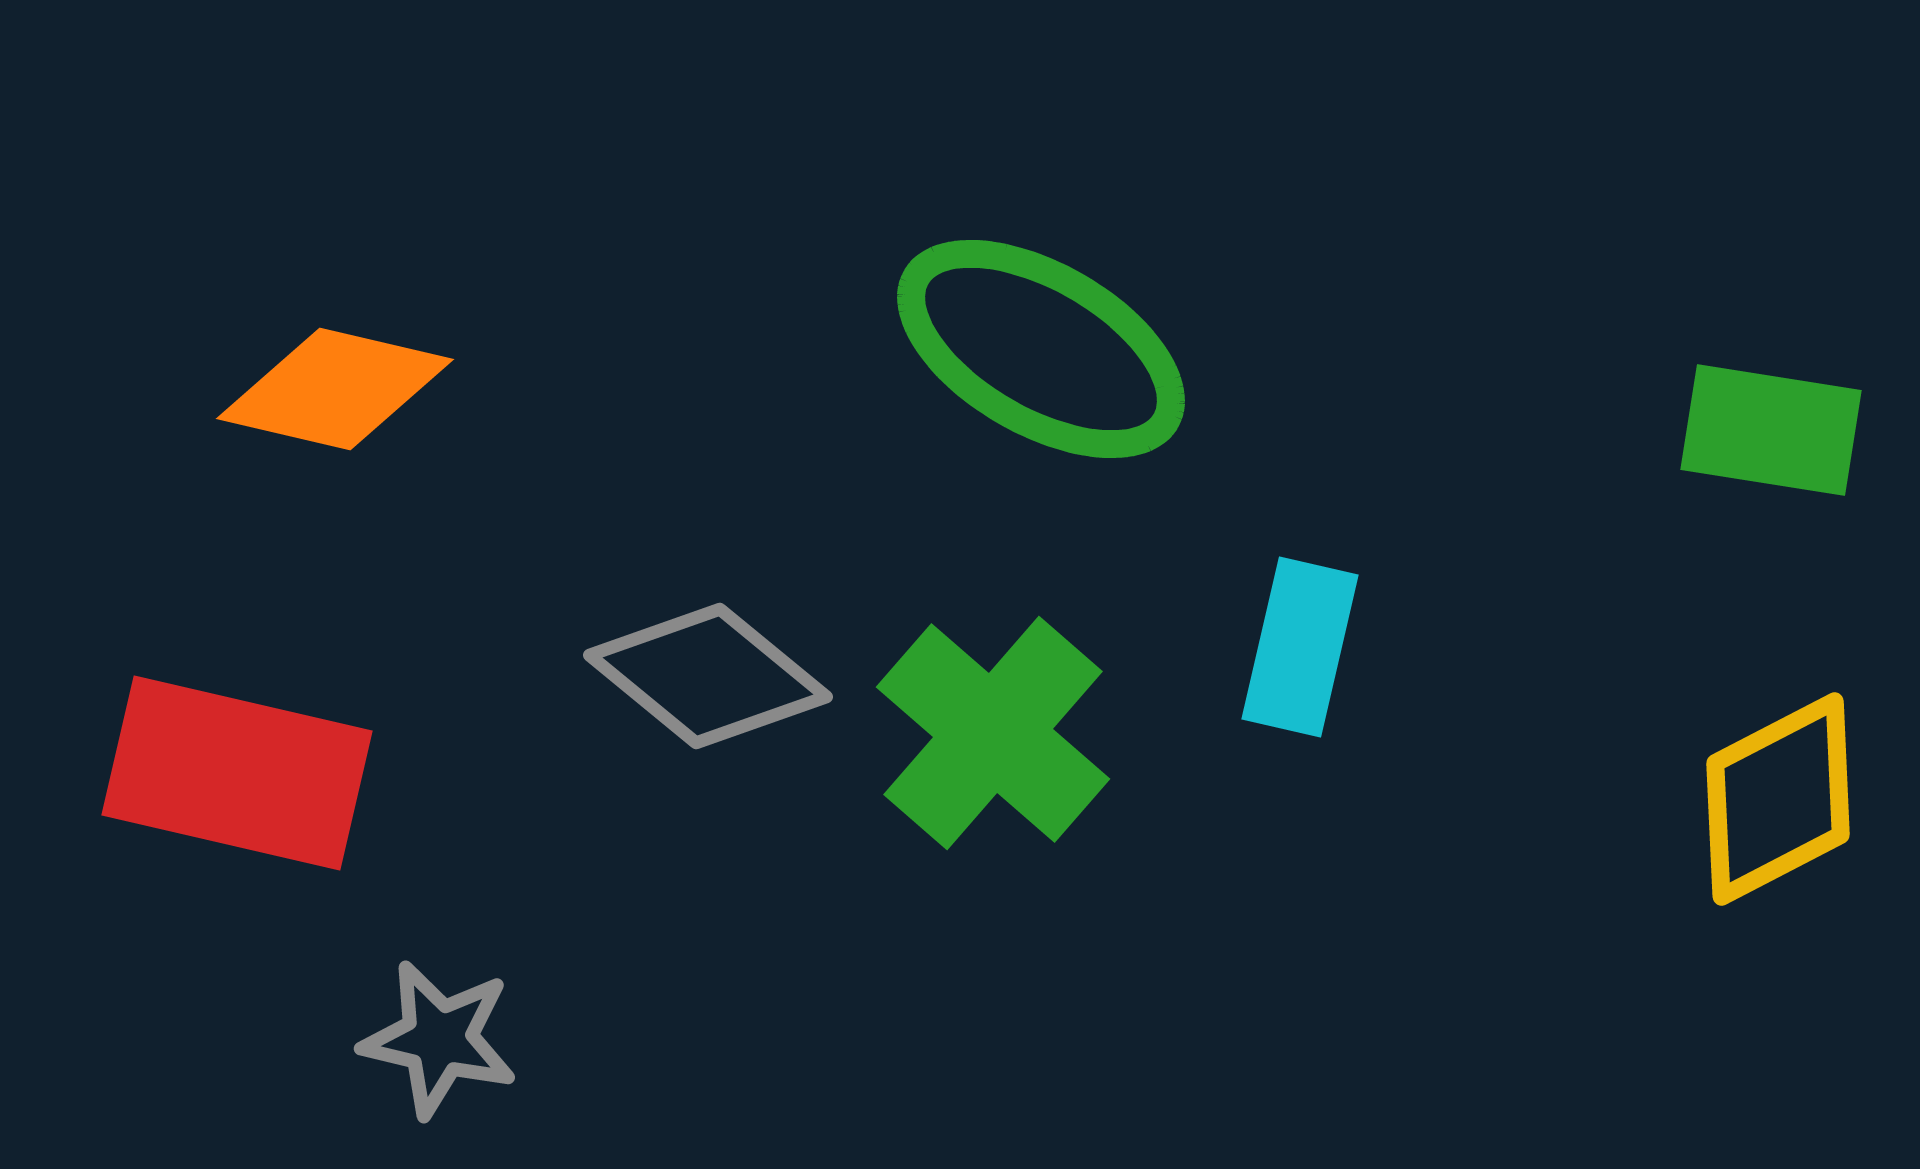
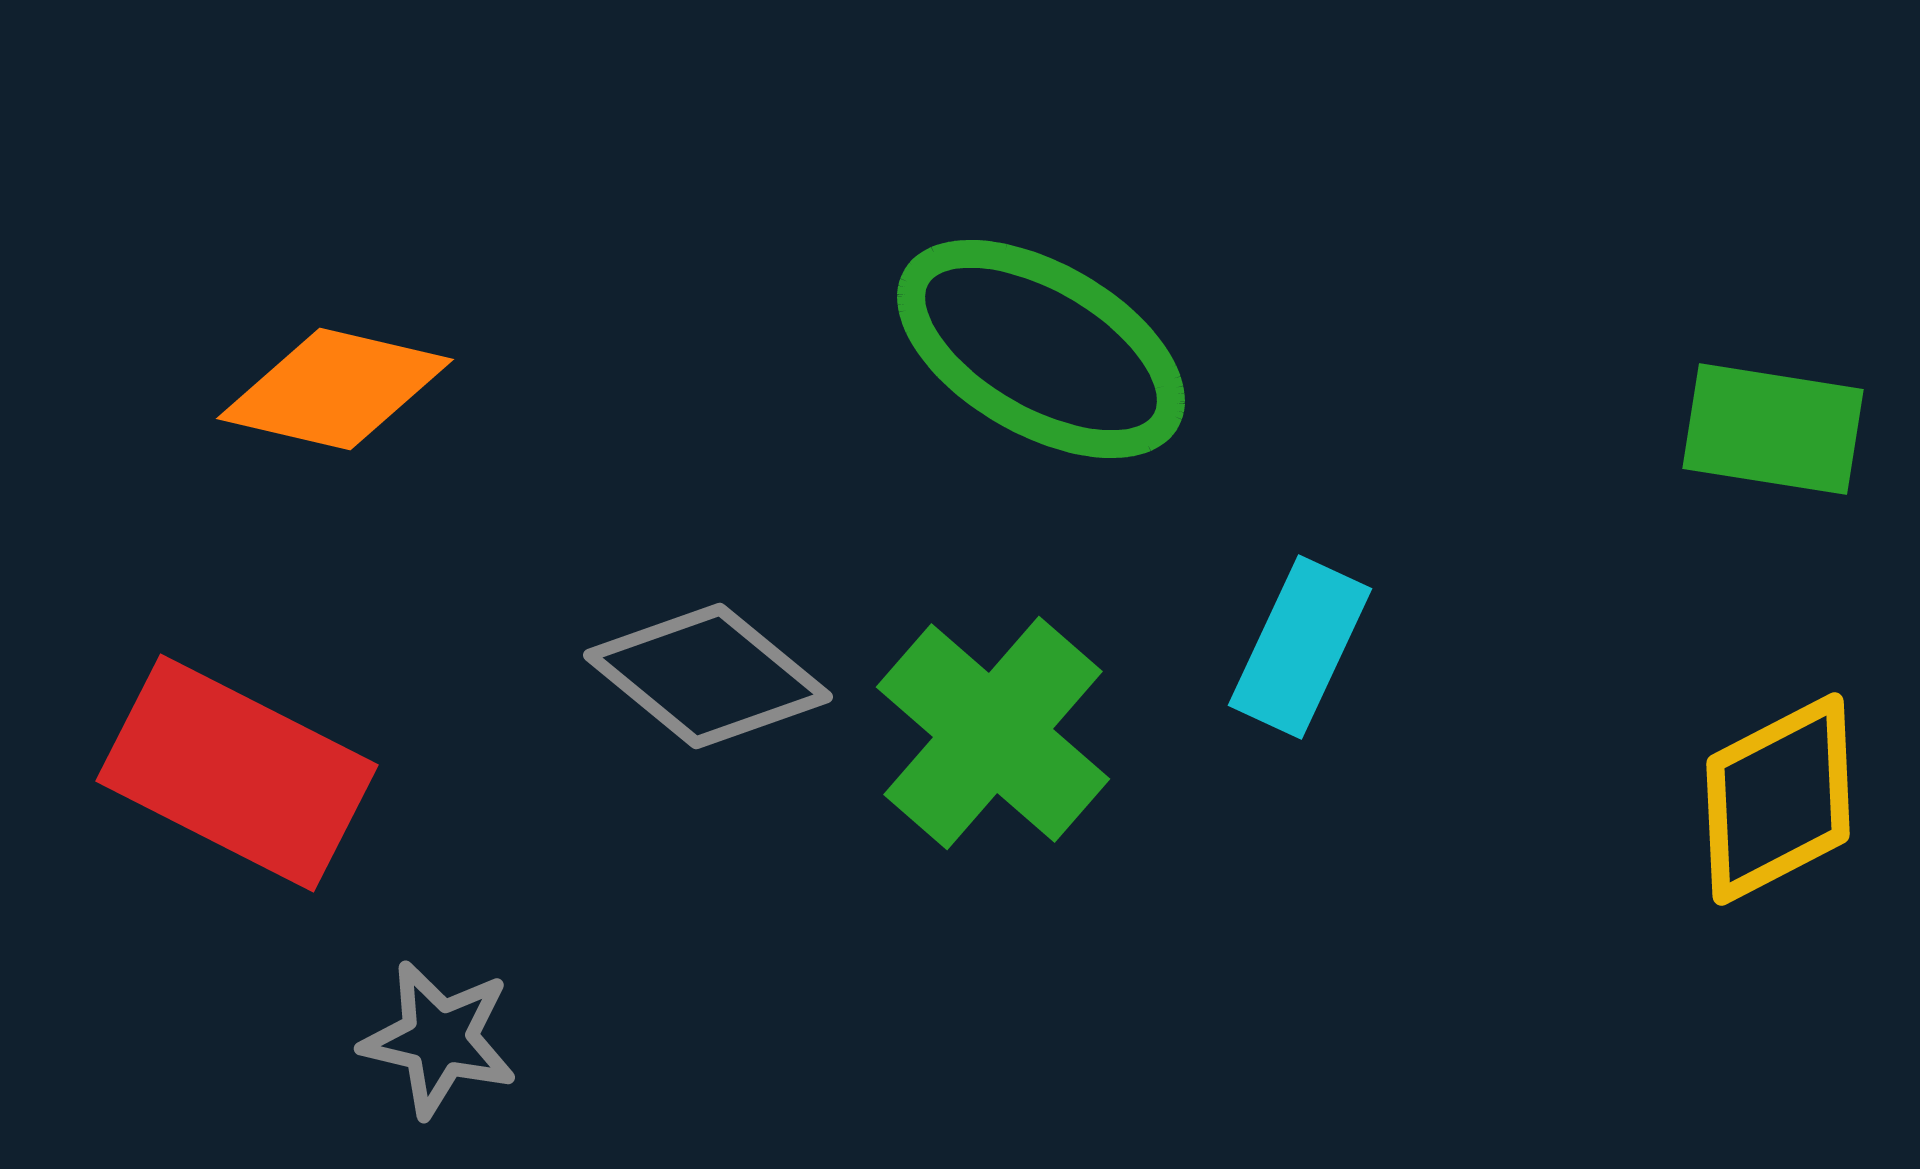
green rectangle: moved 2 px right, 1 px up
cyan rectangle: rotated 12 degrees clockwise
red rectangle: rotated 14 degrees clockwise
